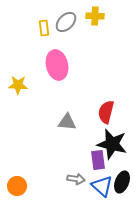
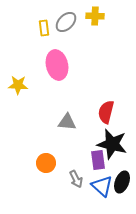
gray arrow: rotated 54 degrees clockwise
orange circle: moved 29 px right, 23 px up
